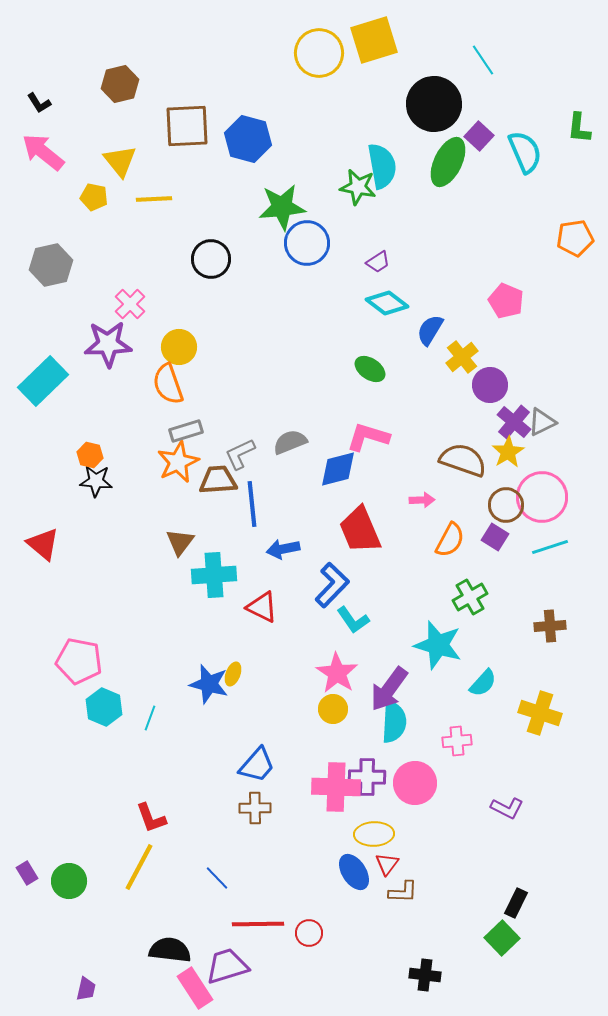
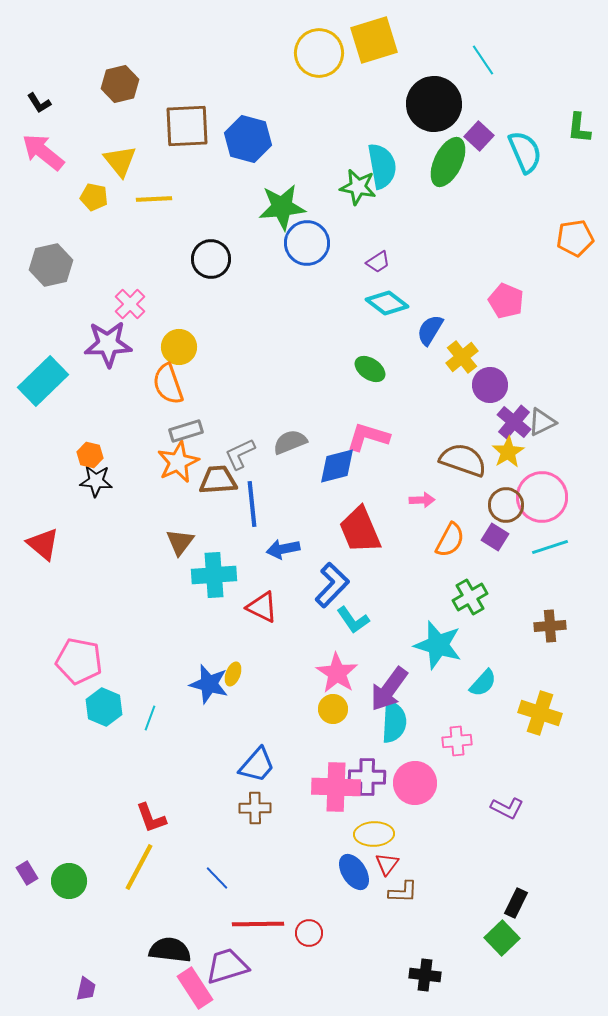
blue diamond at (338, 469): moved 1 px left, 3 px up
